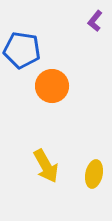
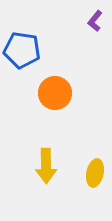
orange circle: moved 3 px right, 7 px down
yellow arrow: rotated 28 degrees clockwise
yellow ellipse: moved 1 px right, 1 px up
